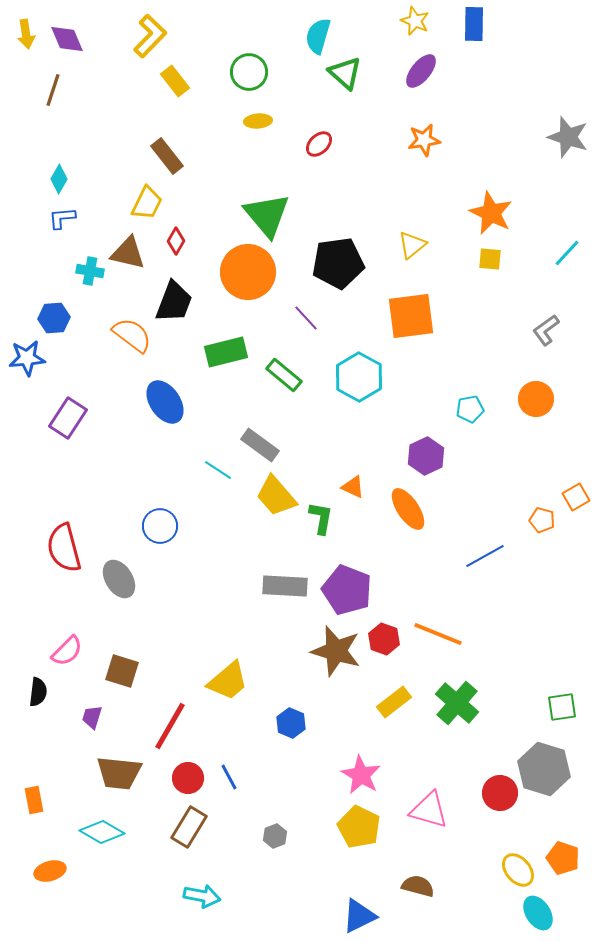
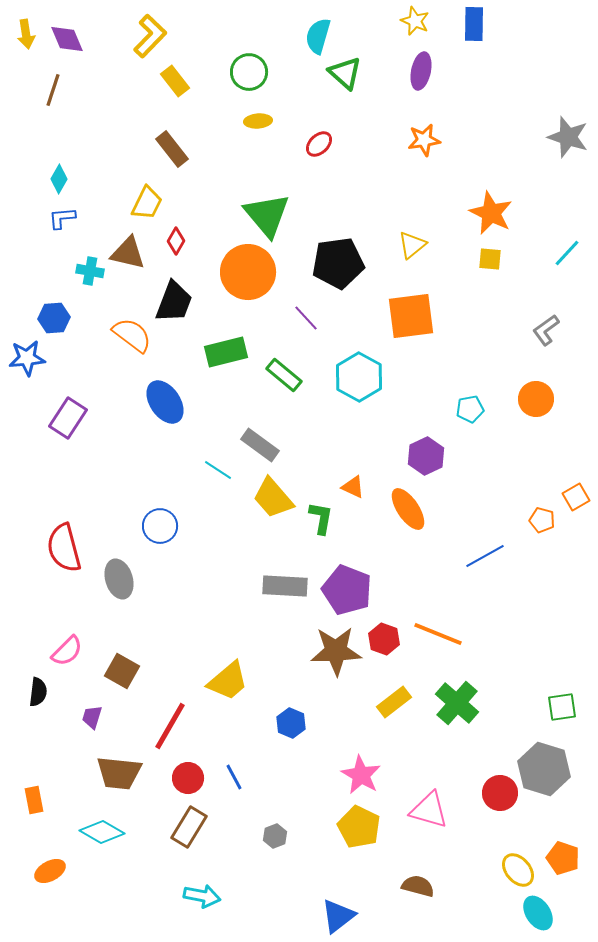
purple ellipse at (421, 71): rotated 27 degrees counterclockwise
brown rectangle at (167, 156): moved 5 px right, 7 px up
yellow trapezoid at (276, 496): moved 3 px left, 2 px down
gray ellipse at (119, 579): rotated 15 degrees clockwise
brown star at (336, 651): rotated 18 degrees counterclockwise
brown square at (122, 671): rotated 12 degrees clockwise
blue line at (229, 777): moved 5 px right
orange ellipse at (50, 871): rotated 12 degrees counterclockwise
blue triangle at (359, 916): moved 21 px left; rotated 12 degrees counterclockwise
